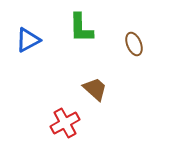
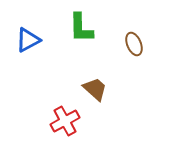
red cross: moved 2 px up
